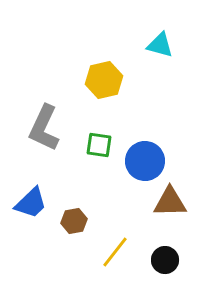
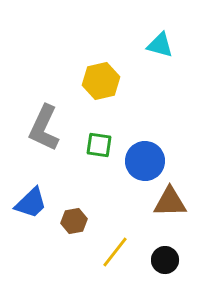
yellow hexagon: moved 3 px left, 1 px down
